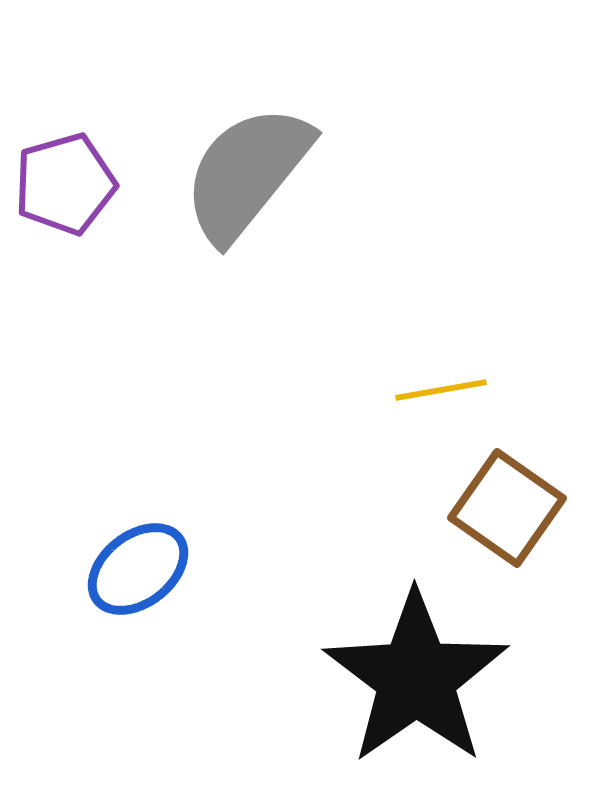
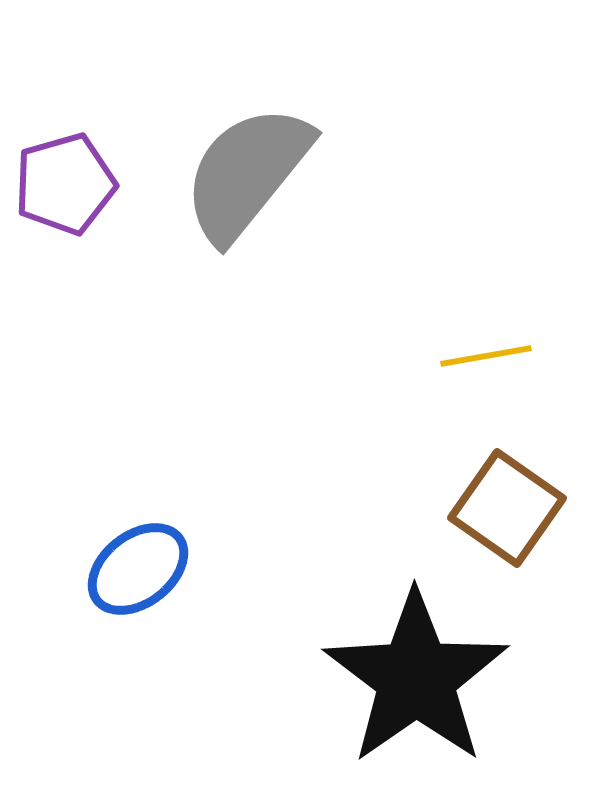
yellow line: moved 45 px right, 34 px up
